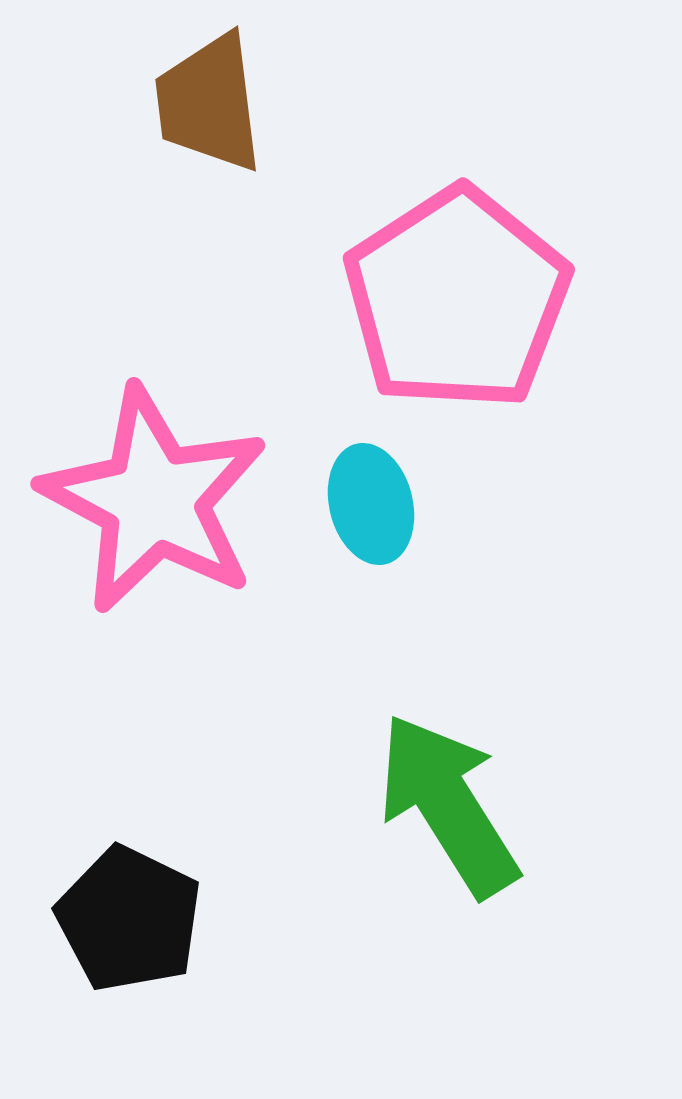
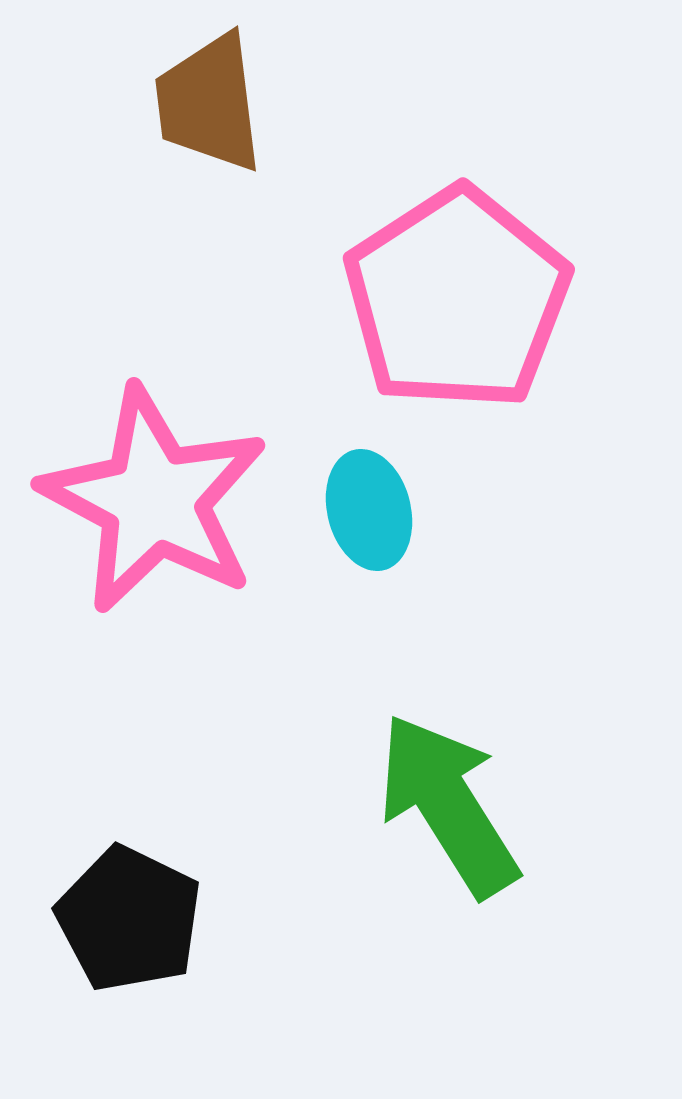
cyan ellipse: moved 2 px left, 6 px down
